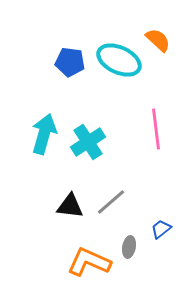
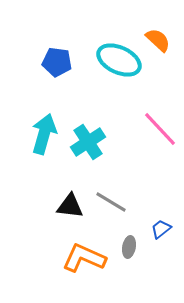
blue pentagon: moved 13 px left
pink line: moved 4 px right; rotated 36 degrees counterclockwise
gray line: rotated 72 degrees clockwise
orange L-shape: moved 5 px left, 4 px up
